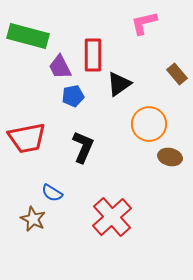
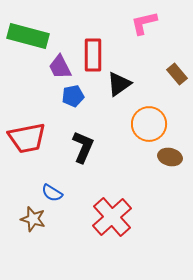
brown star: rotated 10 degrees counterclockwise
